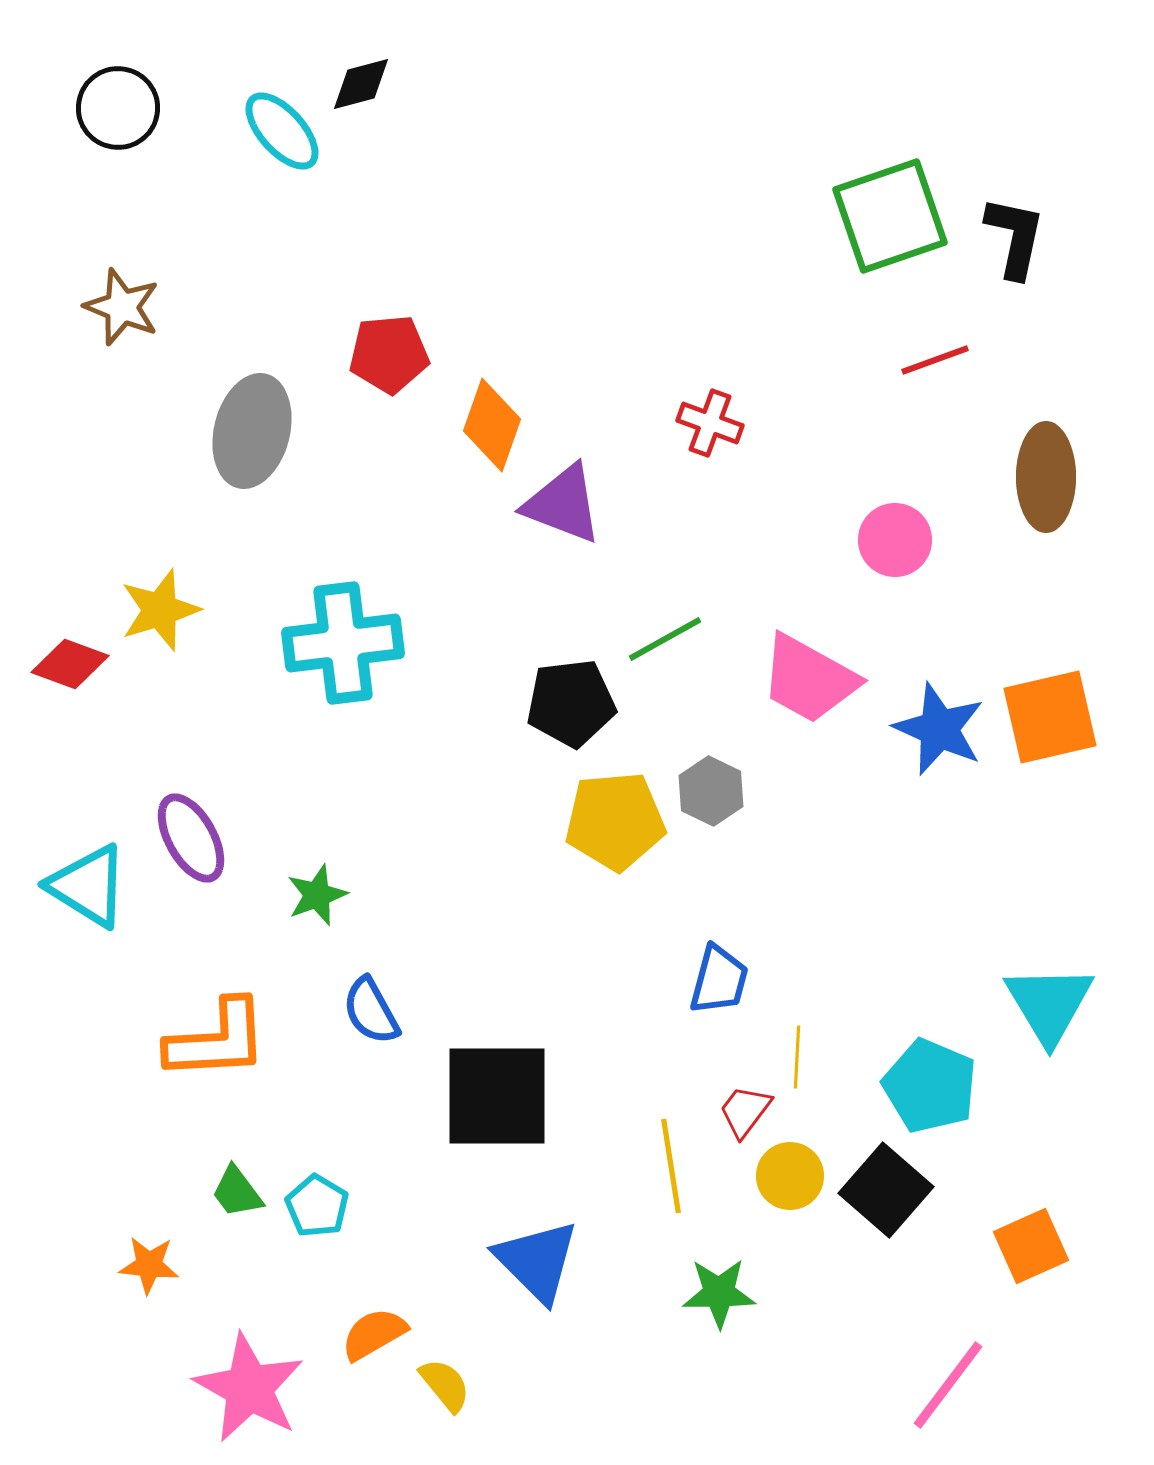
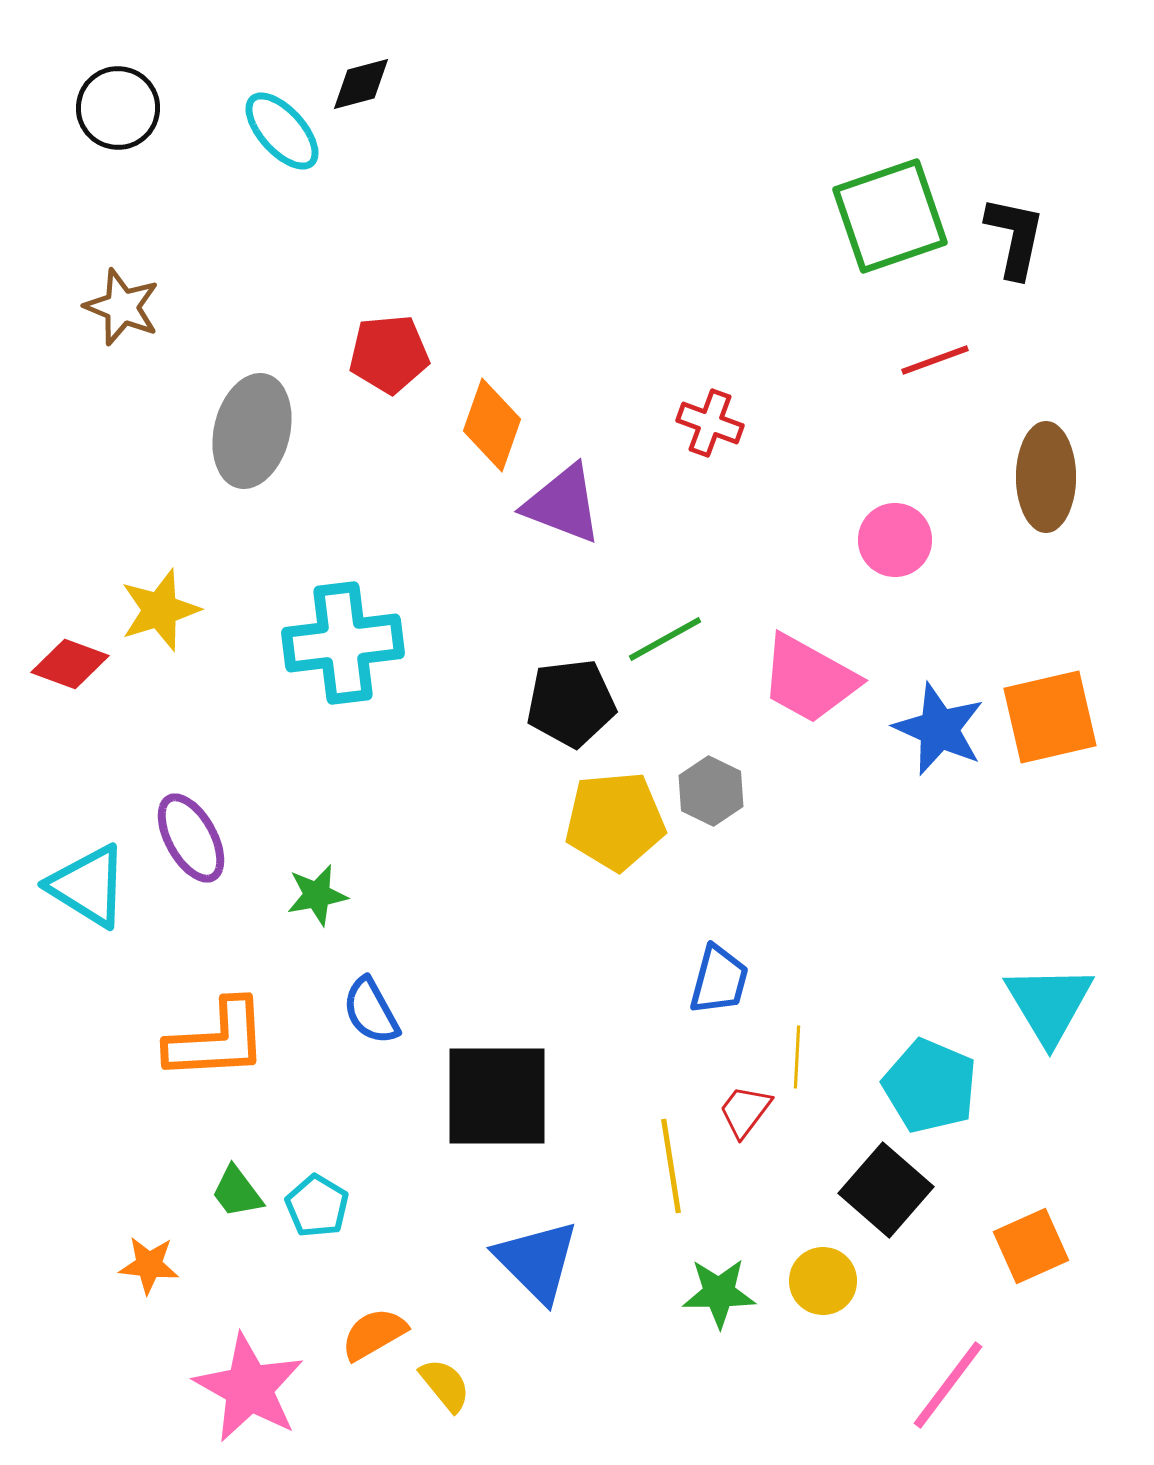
green star at (317, 895): rotated 10 degrees clockwise
yellow circle at (790, 1176): moved 33 px right, 105 px down
